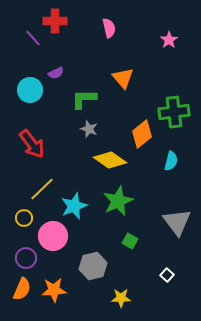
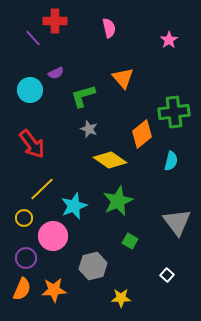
green L-shape: moved 1 px left, 3 px up; rotated 16 degrees counterclockwise
